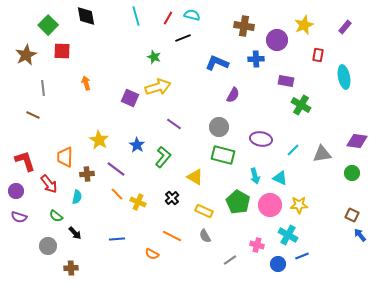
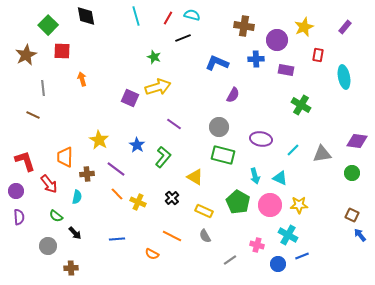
yellow star at (304, 25): moved 2 px down
purple rectangle at (286, 81): moved 11 px up
orange arrow at (86, 83): moved 4 px left, 4 px up
purple semicircle at (19, 217): rotated 112 degrees counterclockwise
